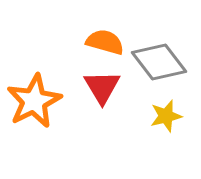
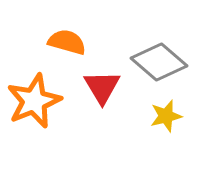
orange semicircle: moved 38 px left
gray diamond: rotated 12 degrees counterclockwise
orange star: rotated 4 degrees clockwise
